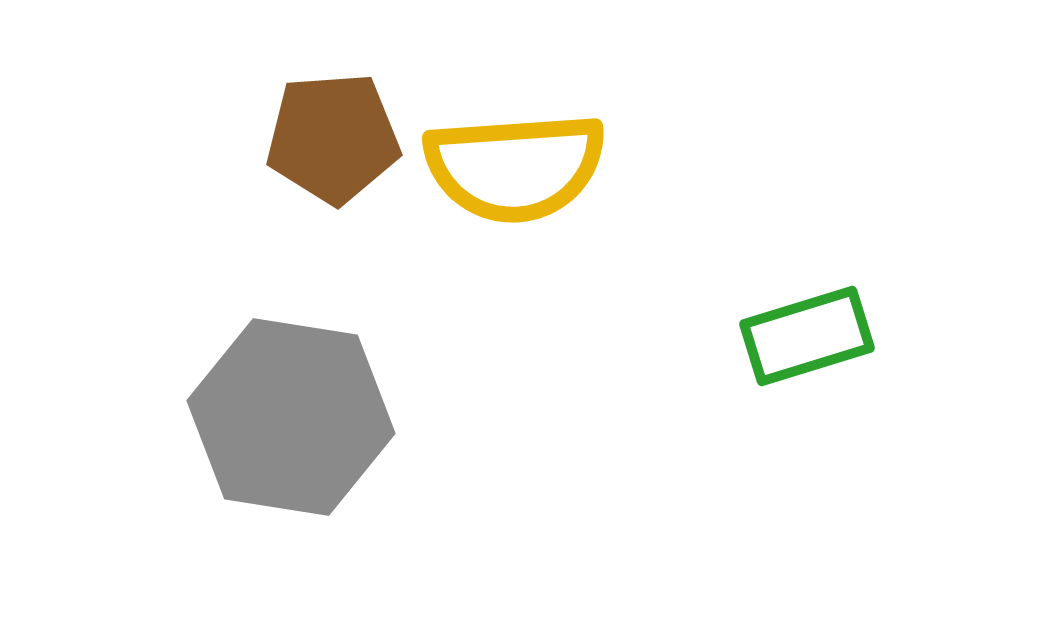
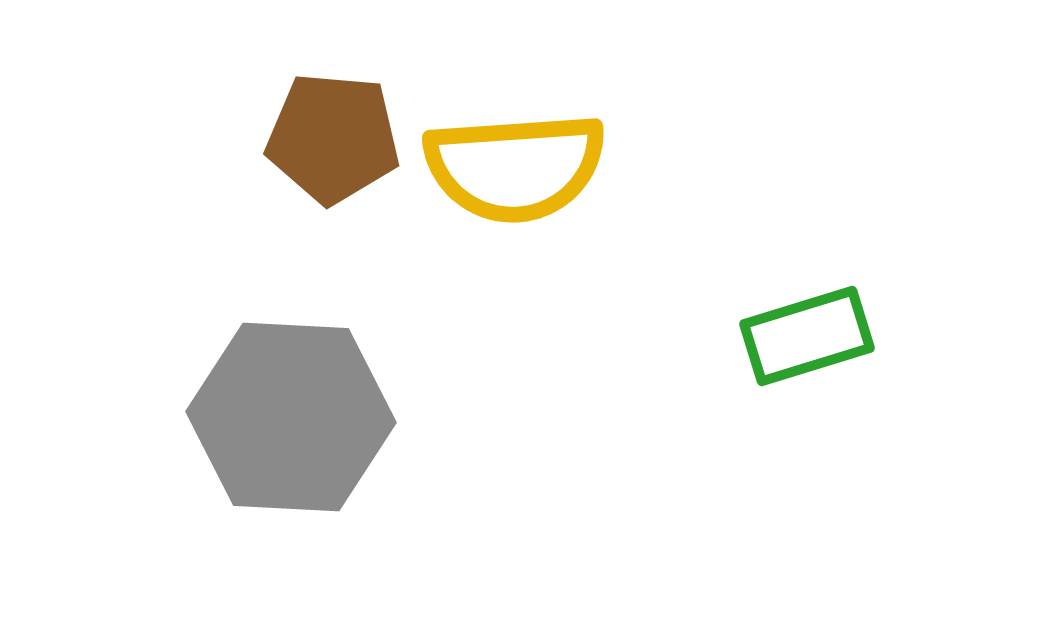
brown pentagon: rotated 9 degrees clockwise
gray hexagon: rotated 6 degrees counterclockwise
